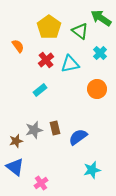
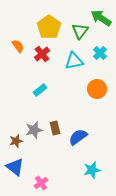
green triangle: rotated 30 degrees clockwise
red cross: moved 4 px left, 6 px up
cyan triangle: moved 4 px right, 3 px up
